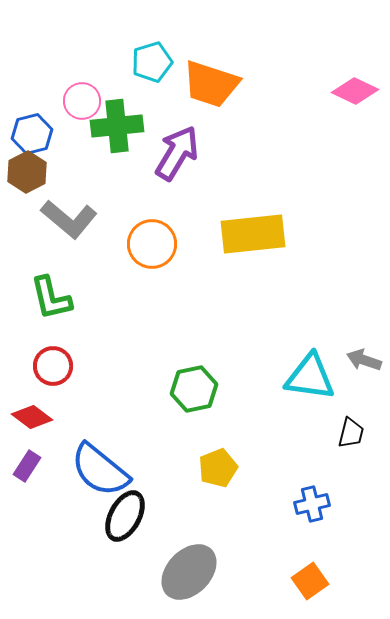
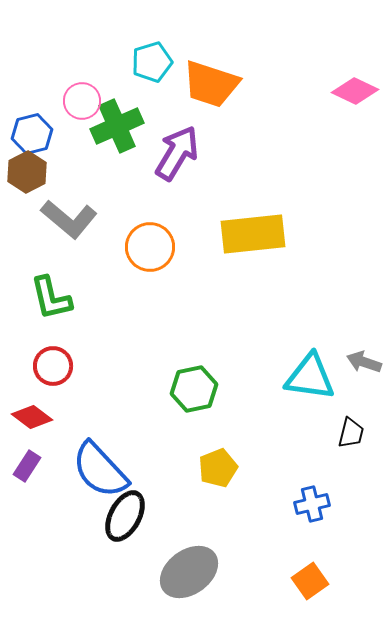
green cross: rotated 18 degrees counterclockwise
orange circle: moved 2 px left, 3 px down
gray arrow: moved 2 px down
blue semicircle: rotated 8 degrees clockwise
gray ellipse: rotated 10 degrees clockwise
